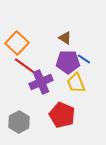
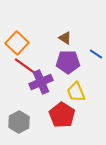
blue line: moved 12 px right, 5 px up
yellow trapezoid: moved 9 px down
red pentagon: rotated 10 degrees clockwise
